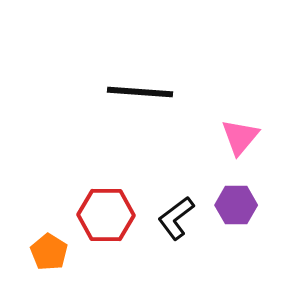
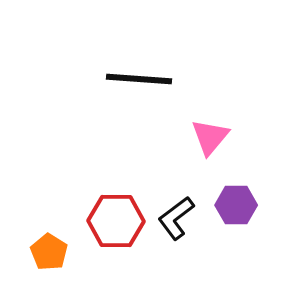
black line: moved 1 px left, 13 px up
pink triangle: moved 30 px left
red hexagon: moved 10 px right, 6 px down
